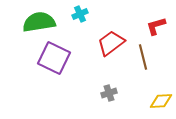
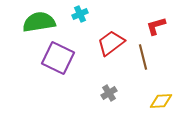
purple square: moved 4 px right
gray cross: rotated 14 degrees counterclockwise
